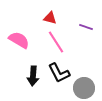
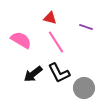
pink semicircle: moved 2 px right
black arrow: moved 2 px up; rotated 48 degrees clockwise
